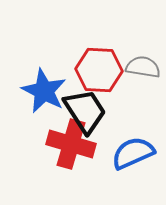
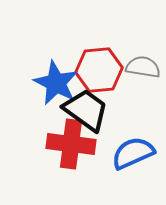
red hexagon: rotated 9 degrees counterclockwise
blue star: moved 12 px right, 8 px up
black trapezoid: moved 1 px right, 1 px up; rotated 21 degrees counterclockwise
red cross: rotated 9 degrees counterclockwise
